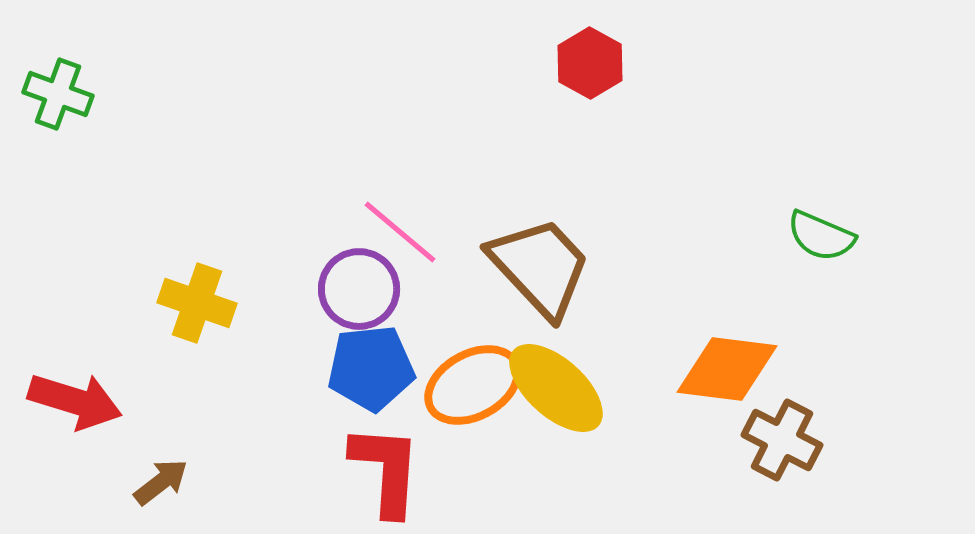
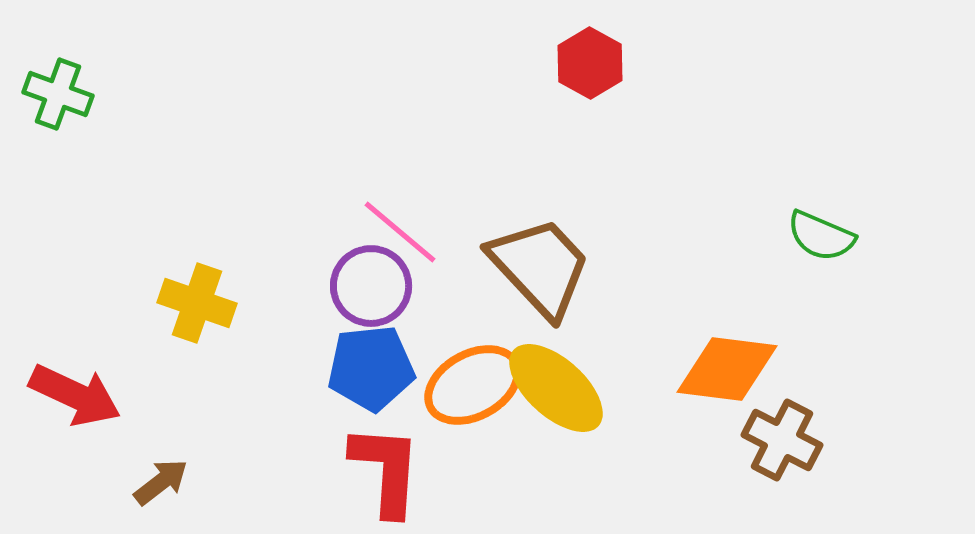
purple circle: moved 12 px right, 3 px up
red arrow: moved 6 px up; rotated 8 degrees clockwise
